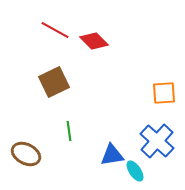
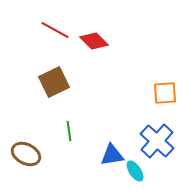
orange square: moved 1 px right
